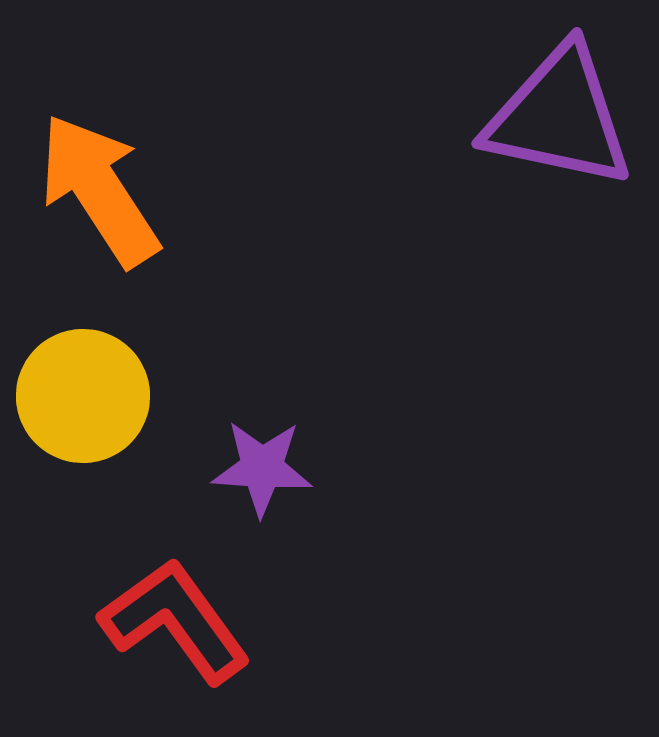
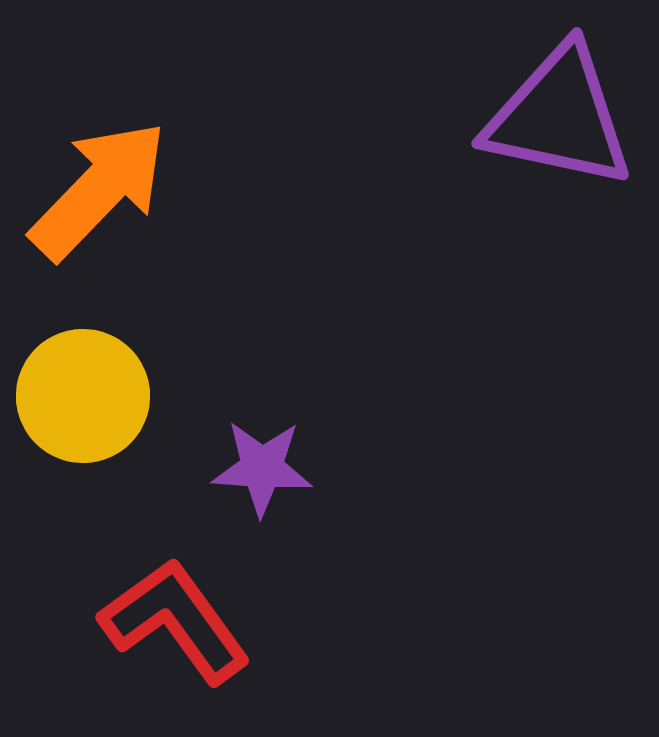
orange arrow: rotated 77 degrees clockwise
